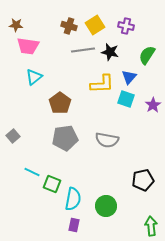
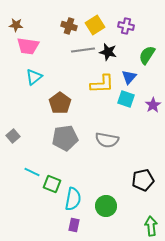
black star: moved 2 px left
